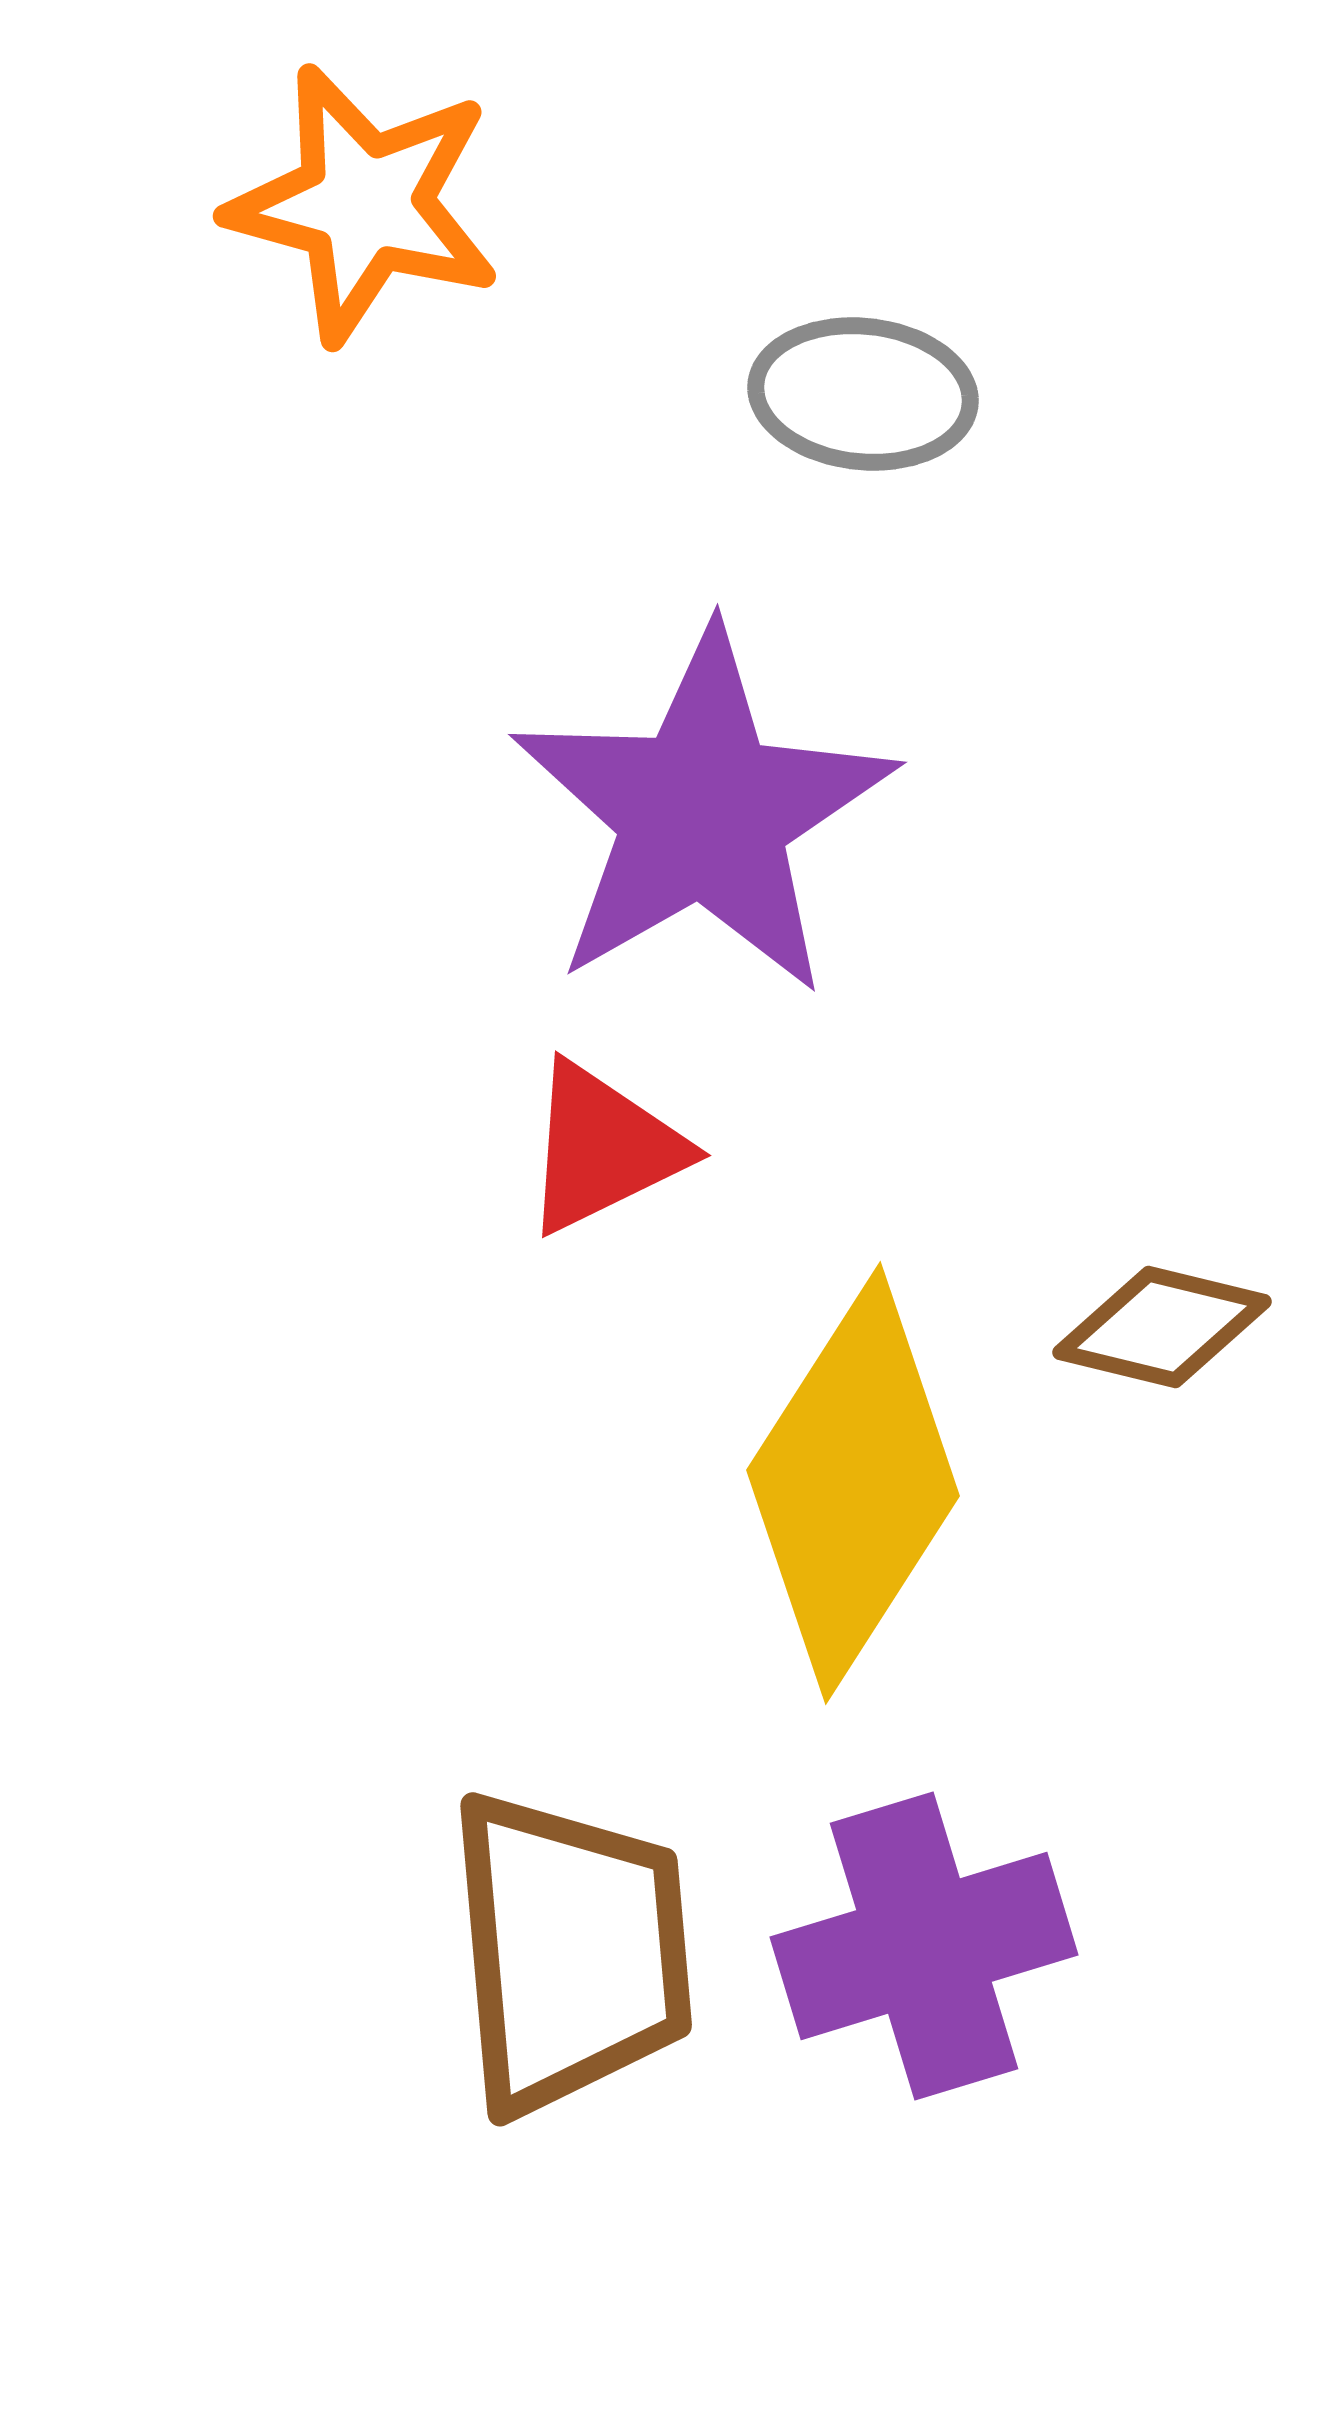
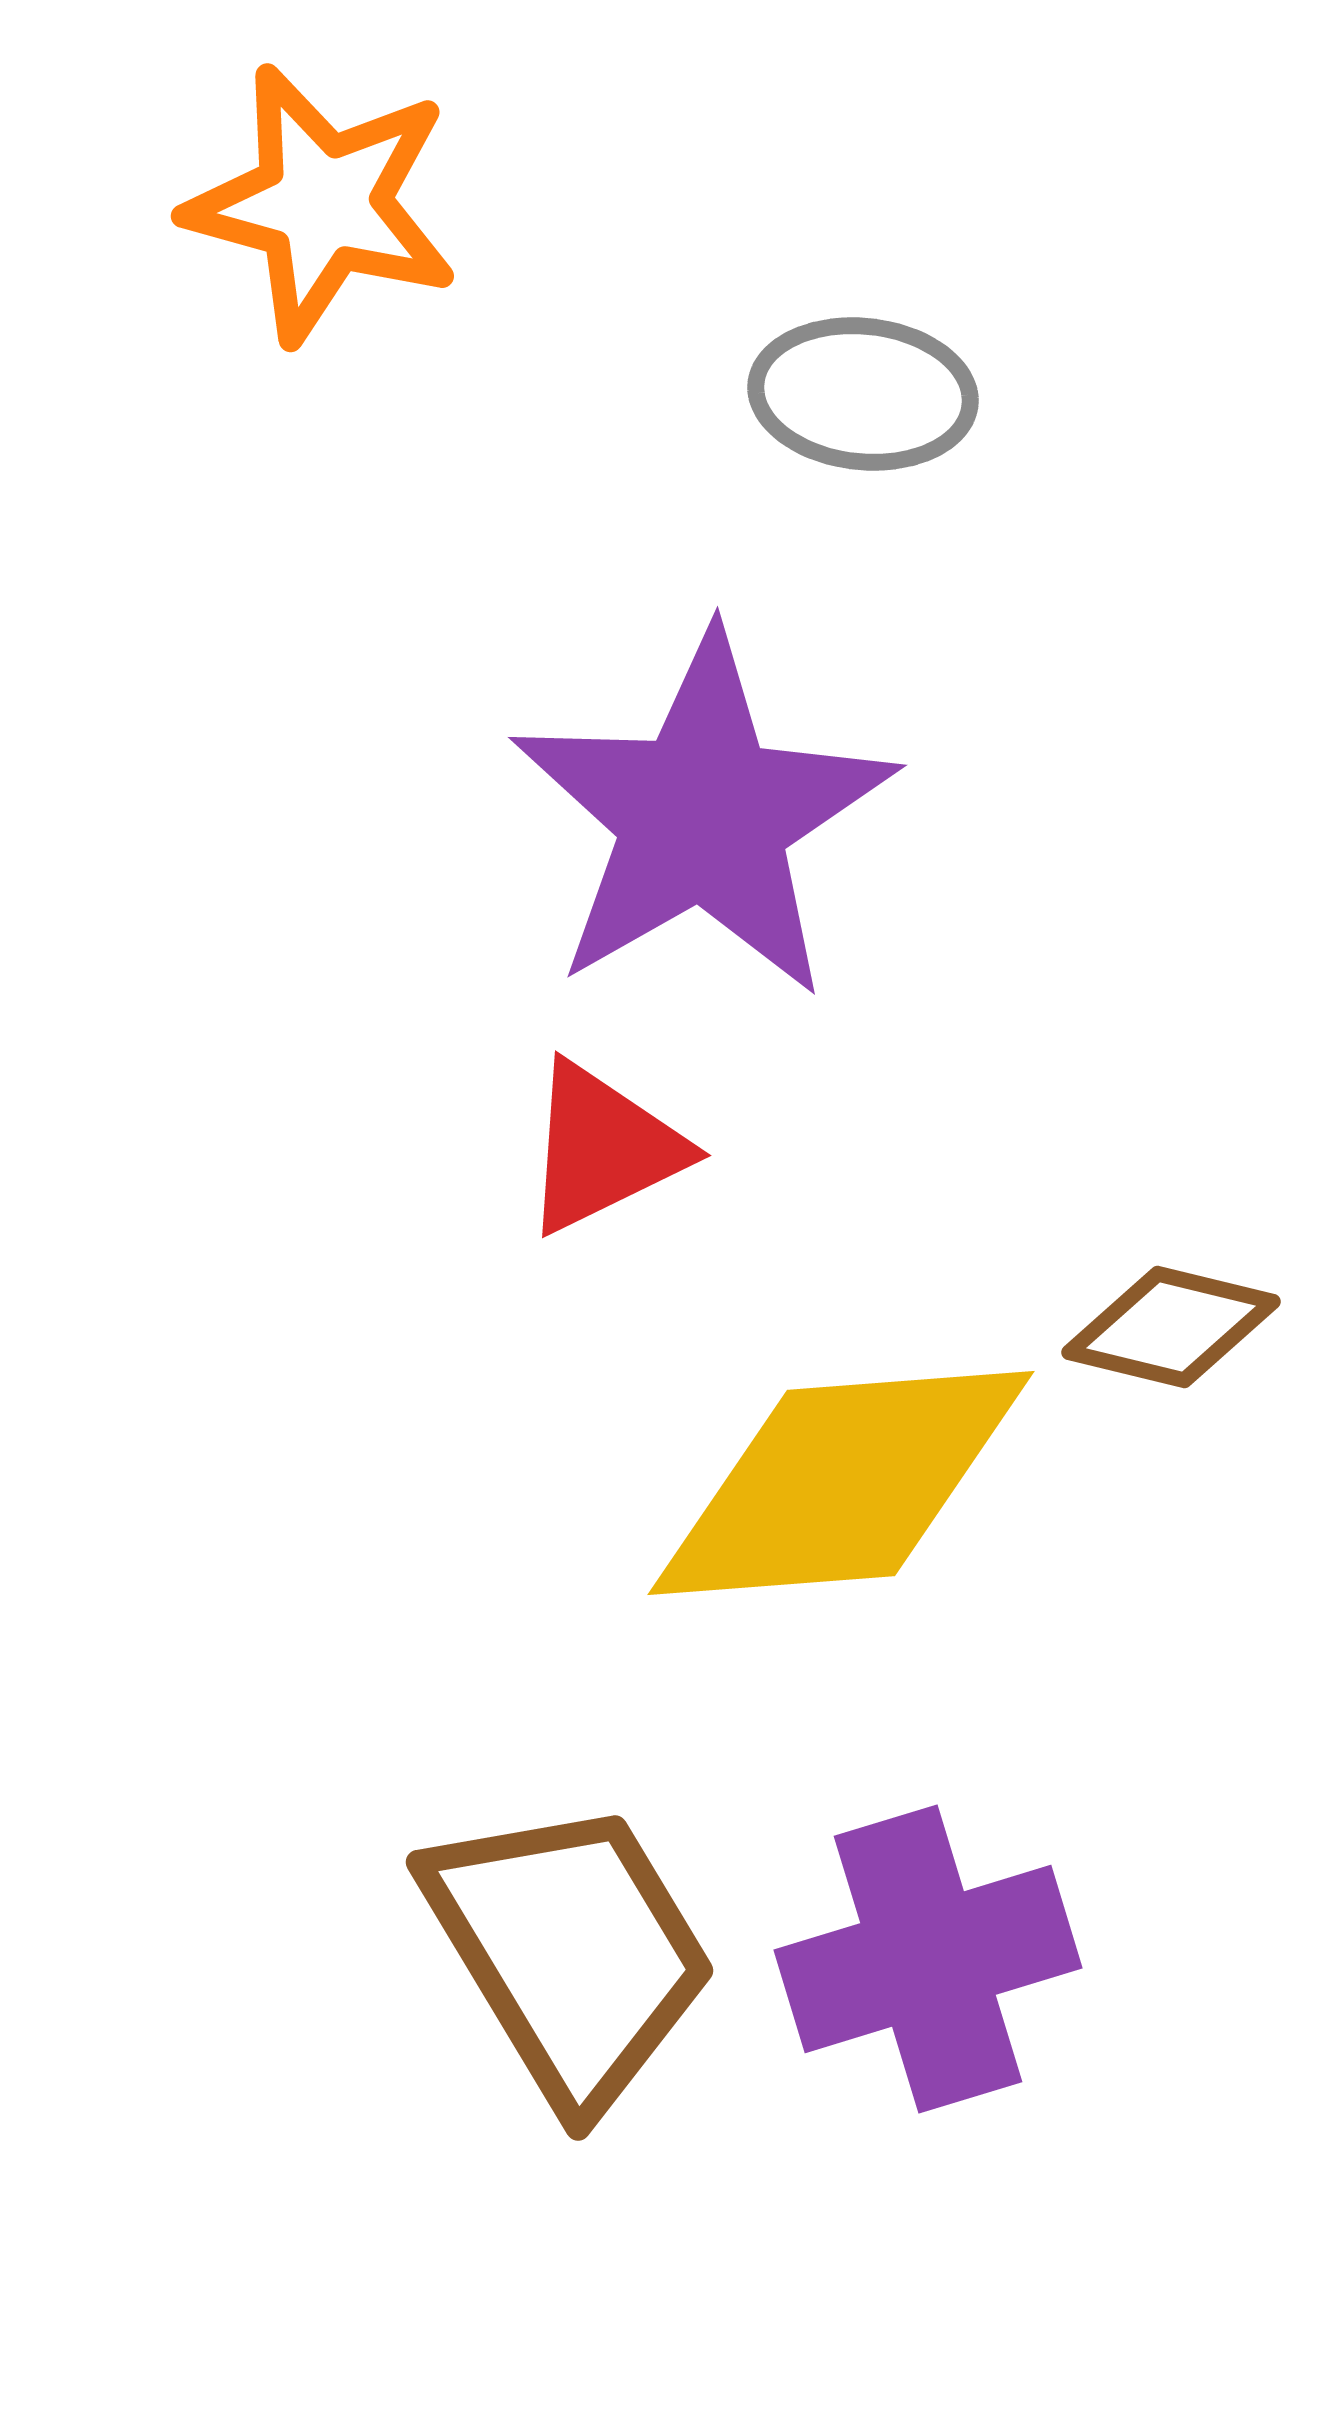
orange star: moved 42 px left
purple star: moved 3 px down
brown diamond: moved 9 px right
yellow diamond: moved 12 px left; rotated 53 degrees clockwise
purple cross: moved 4 px right, 13 px down
brown trapezoid: rotated 26 degrees counterclockwise
